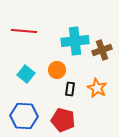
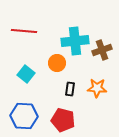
orange circle: moved 7 px up
orange star: rotated 24 degrees counterclockwise
